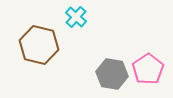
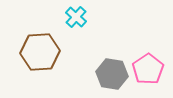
brown hexagon: moved 1 px right, 7 px down; rotated 18 degrees counterclockwise
